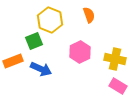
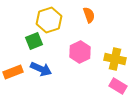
yellow hexagon: moved 1 px left; rotated 20 degrees clockwise
orange rectangle: moved 11 px down
